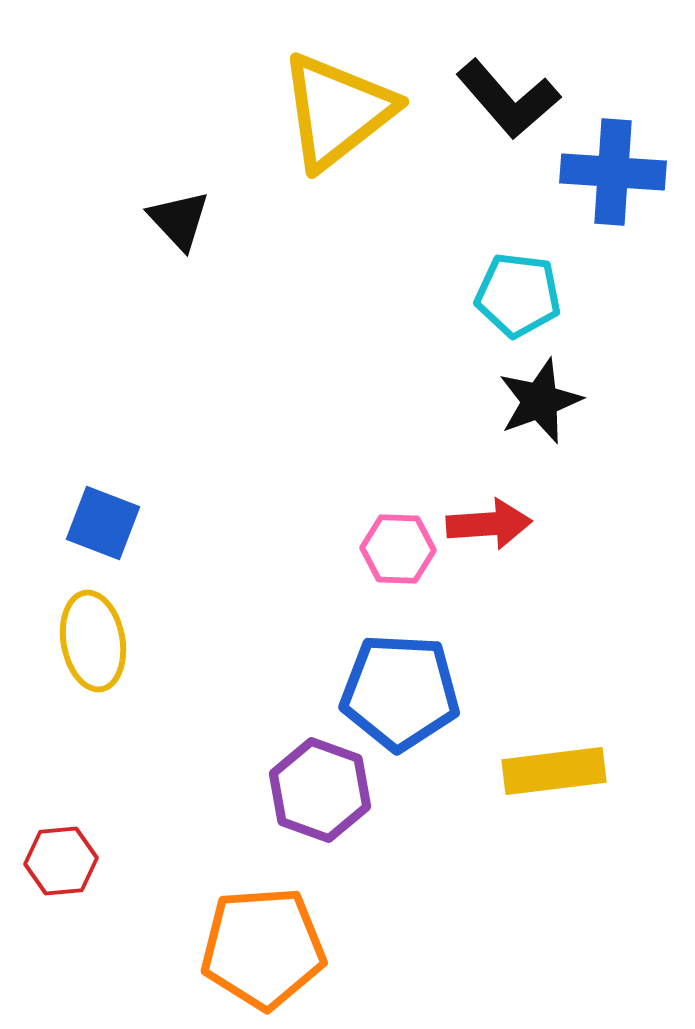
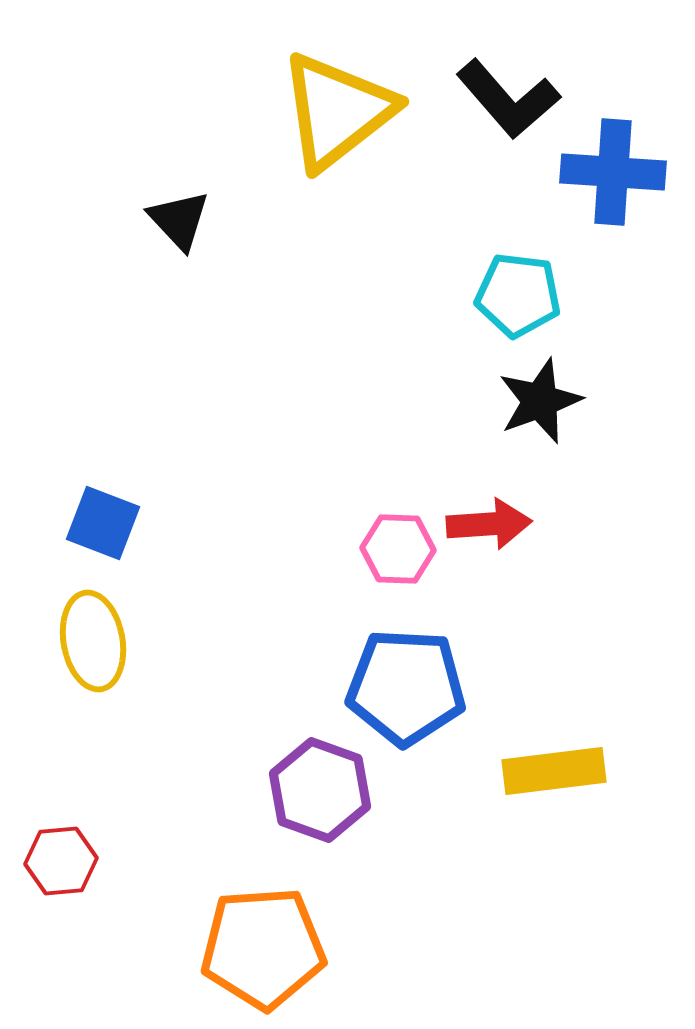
blue pentagon: moved 6 px right, 5 px up
